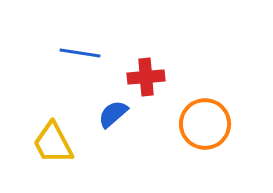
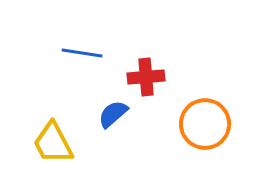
blue line: moved 2 px right
